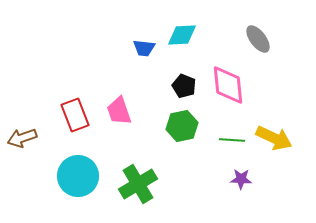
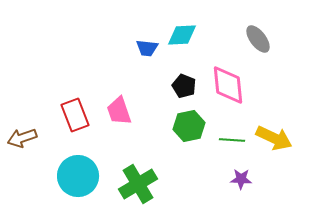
blue trapezoid: moved 3 px right
green hexagon: moved 7 px right
